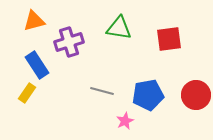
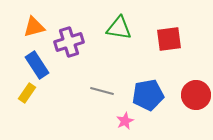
orange triangle: moved 6 px down
